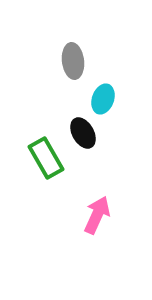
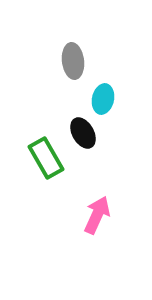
cyan ellipse: rotated 8 degrees counterclockwise
